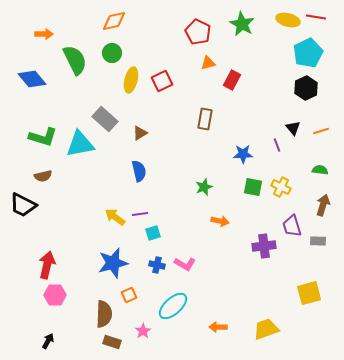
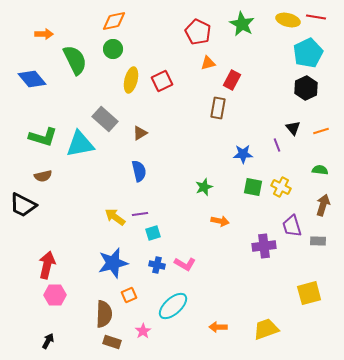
green circle at (112, 53): moved 1 px right, 4 px up
brown rectangle at (205, 119): moved 13 px right, 11 px up
